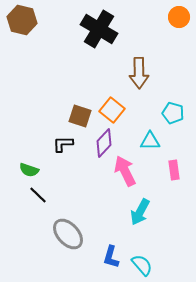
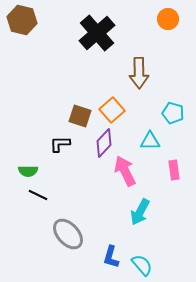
orange circle: moved 11 px left, 2 px down
black cross: moved 2 px left, 4 px down; rotated 18 degrees clockwise
orange square: rotated 10 degrees clockwise
black L-shape: moved 3 px left
green semicircle: moved 1 px left, 1 px down; rotated 18 degrees counterclockwise
black line: rotated 18 degrees counterclockwise
